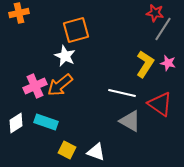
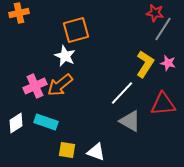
white line: rotated 60 degrees counterclockwise
red triangle: moved 3 px right; rotated 40 degrees counterclockwise
yellow square: rotated 18 degrees counterclockwise
